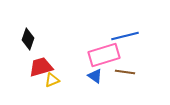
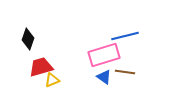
blue triangle: moved 9 px right, 1 px down
